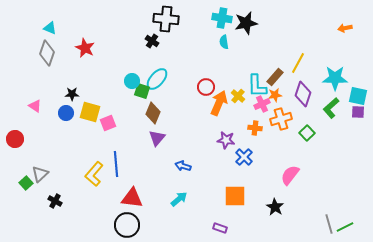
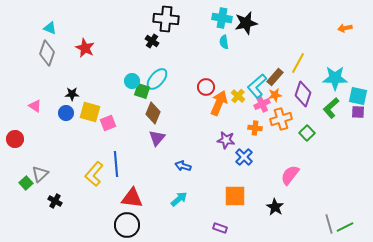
cyan L-shape at (257, 86): rotated 50 degrees clockwise
